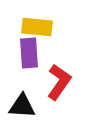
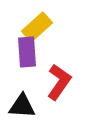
yellow rectangle: rotated 48 degrees counterclockwise
purple rectangle: moved 2 px left, 1 px up
